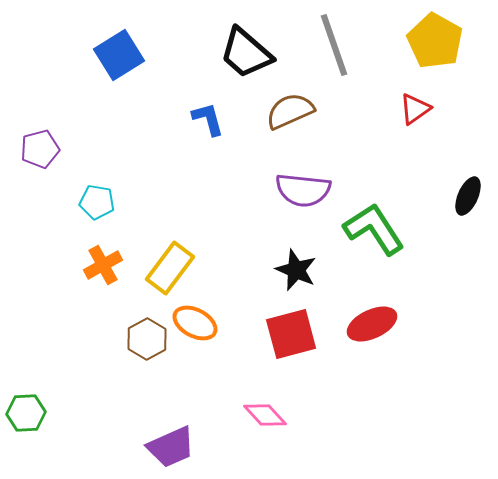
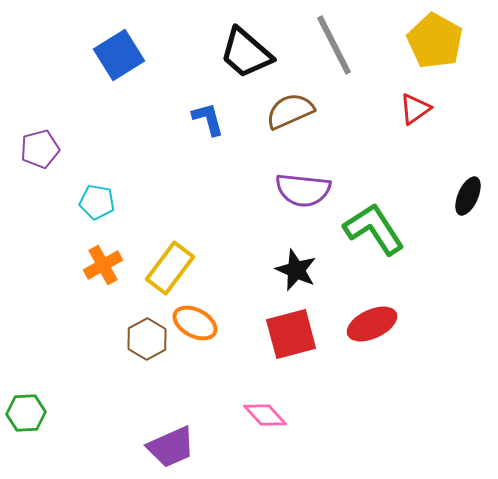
gray line: rotated 8 degrees counterclockwise
